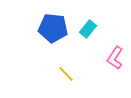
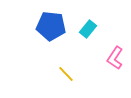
blue pentagon: moved 2 px left, 2 px up
